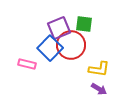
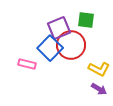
green square: moved 2 px right, 4 px up
yellow L-shape: rotated 20 degrees clockwise
